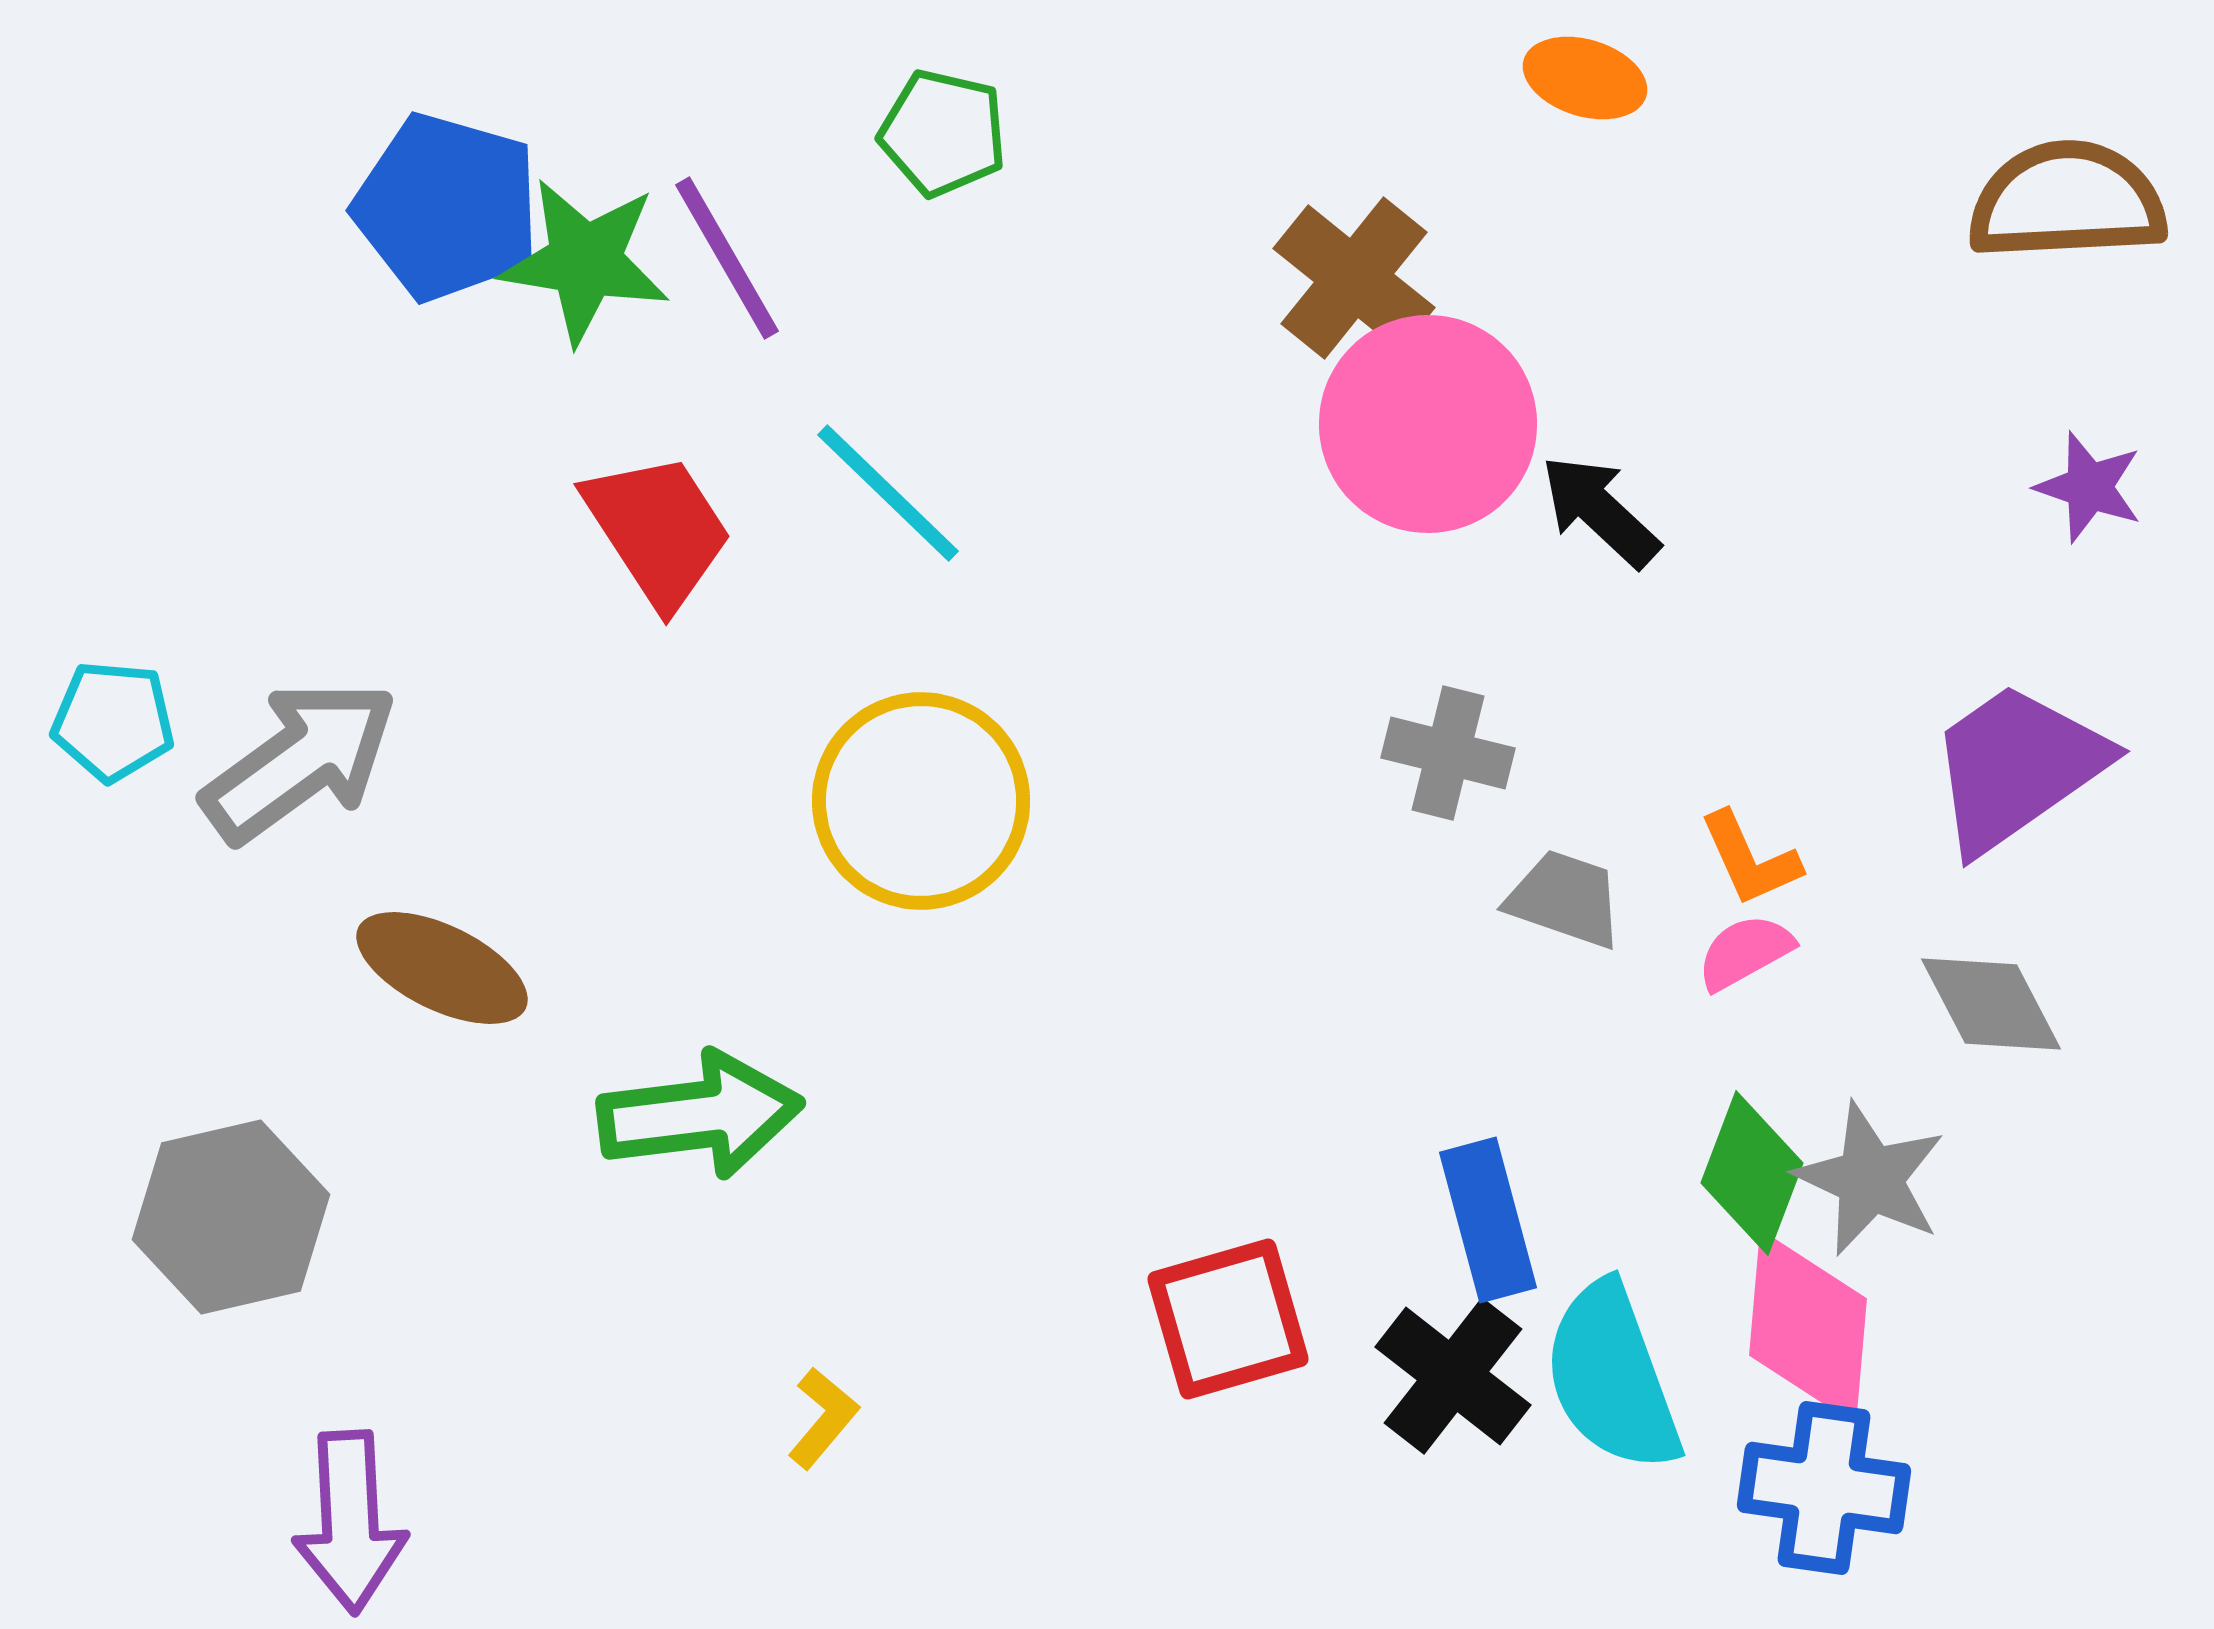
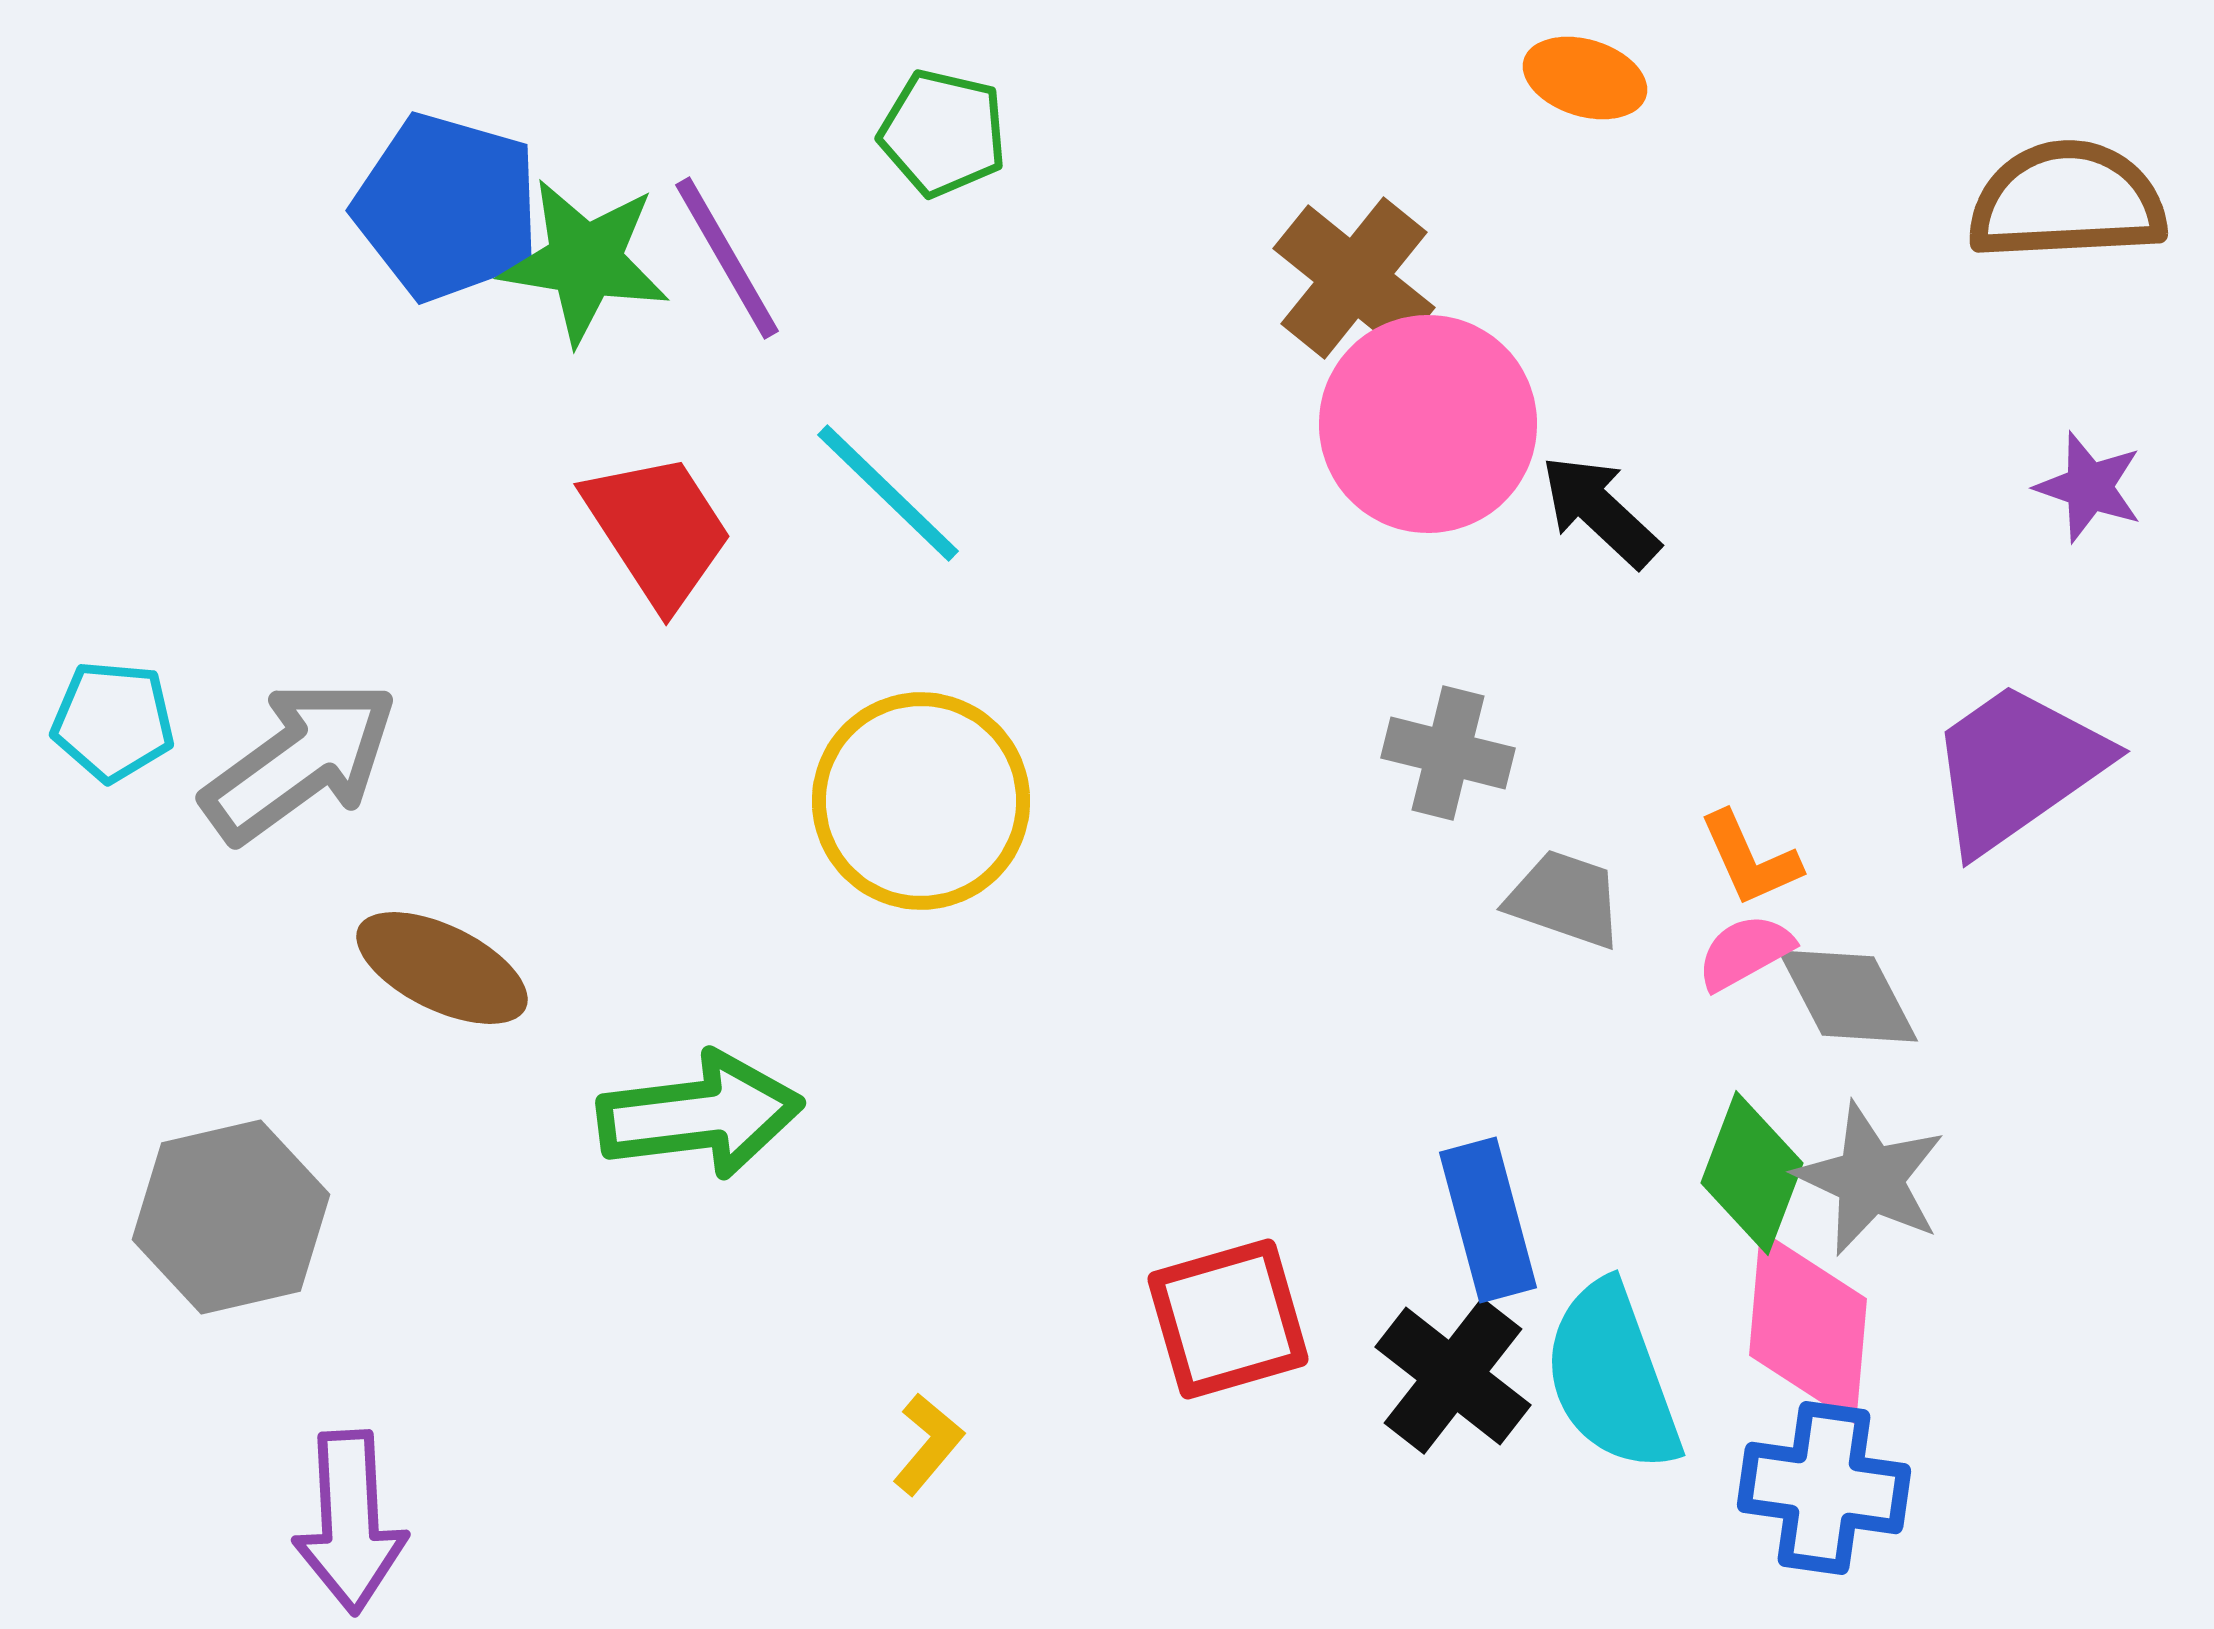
gray diamond: moved 143 px left, 8 px up
yellow L-shape: moved 105 px right, 26 px down
